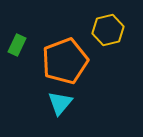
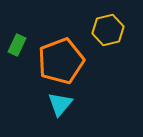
orange pentagon: moved 4 px left
cyan triangle: moved 1 px down
